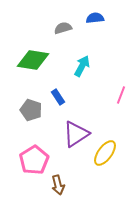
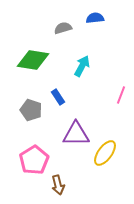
purple triangle: rotated 32 degrees clockwise
